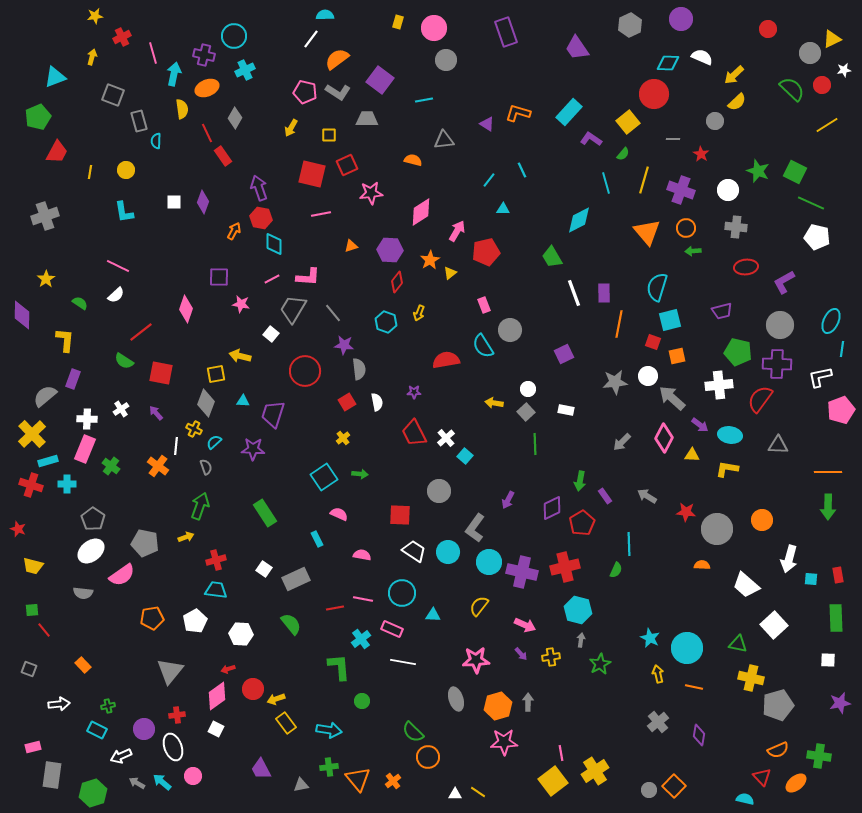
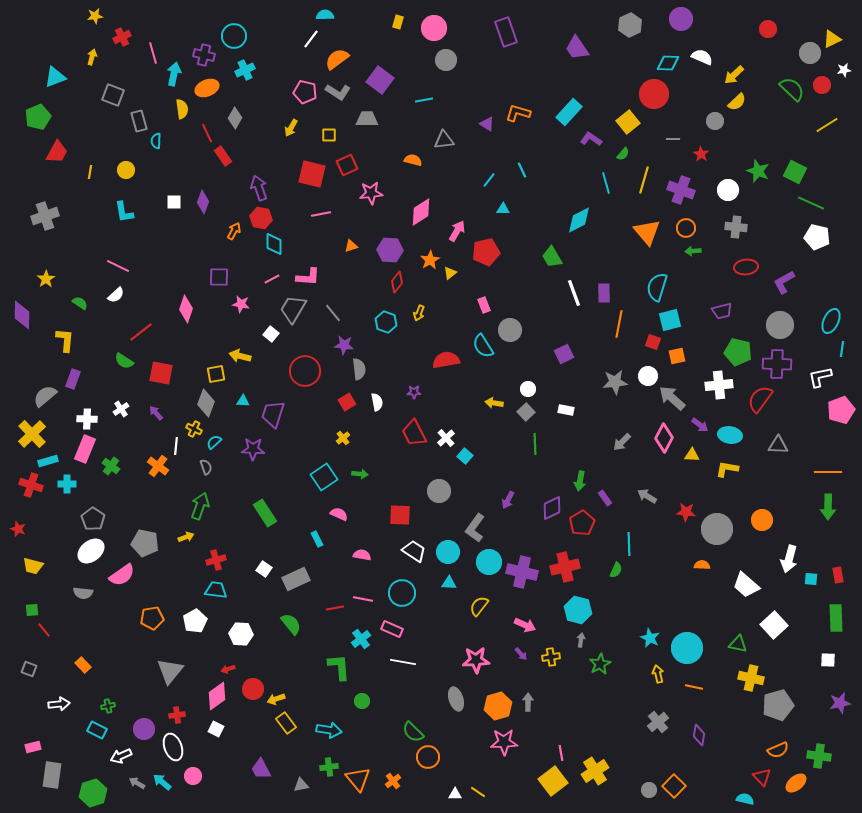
purple rectangle at (605, 496): moved 2 px down
cyan triangle at (433, 615): moved 16 px right, 32 px up
